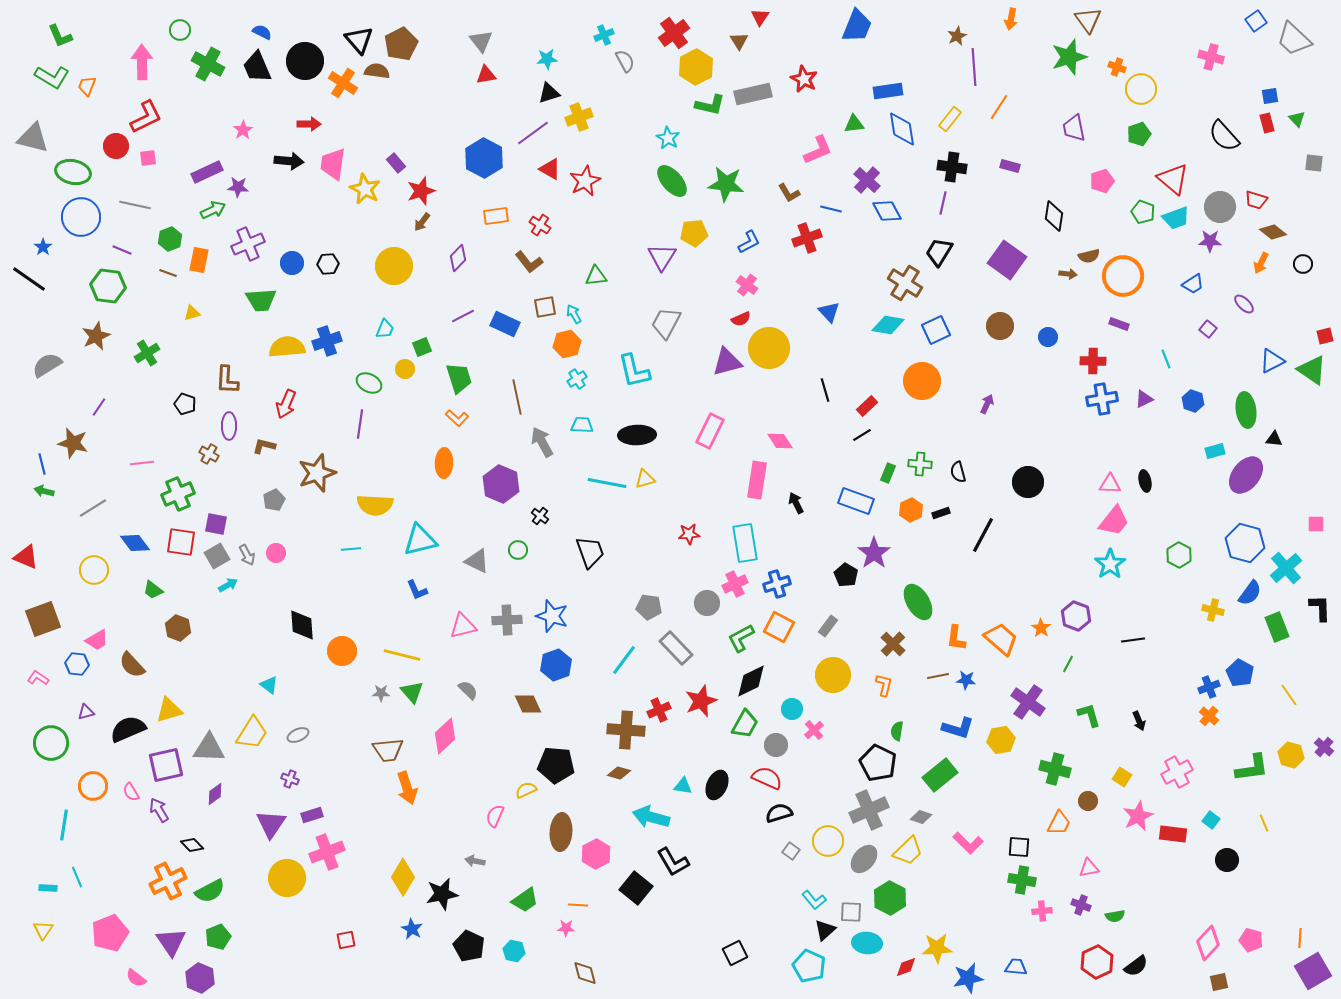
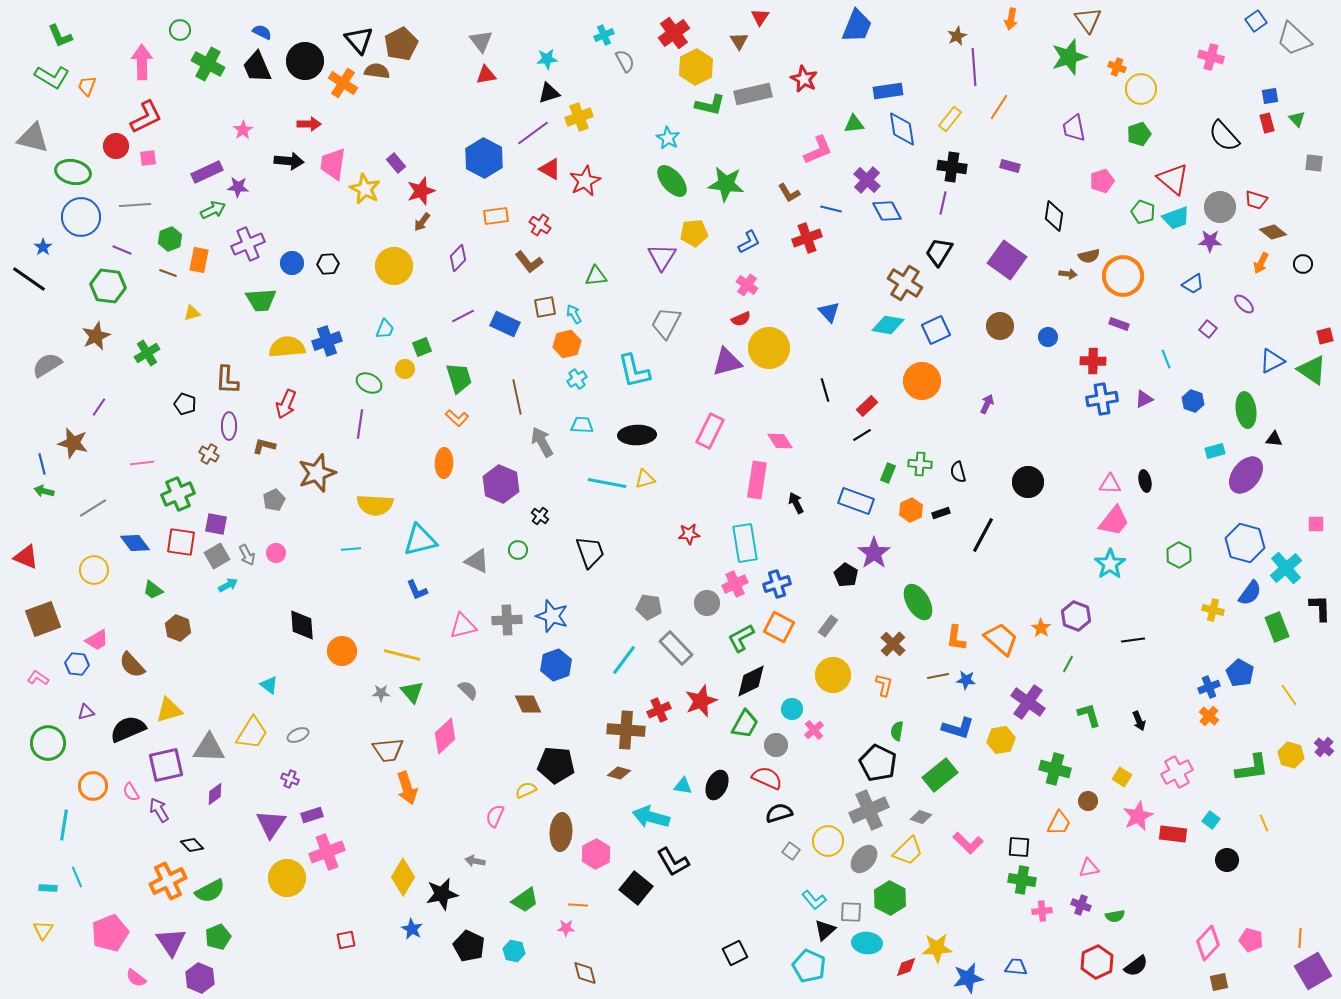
gray line at (135, 205): rotated 16 degrees counterclockwise
green circle at (51, 743): moved 3 px left
